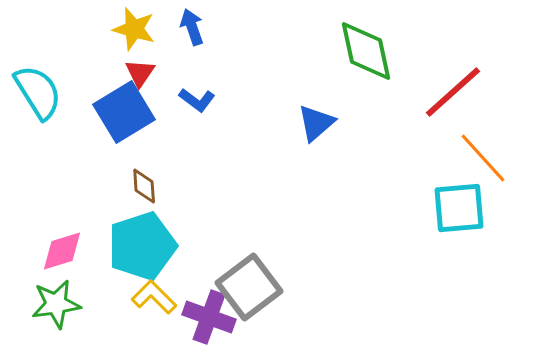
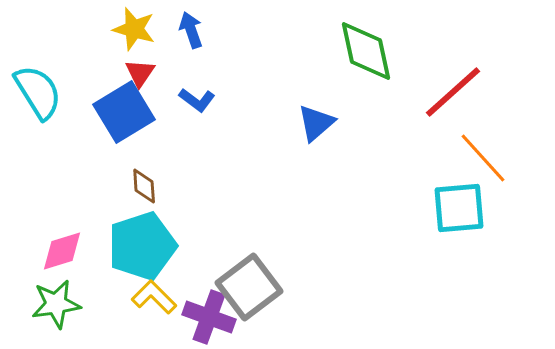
blue arrow: moved 1 px left, 3 px down
